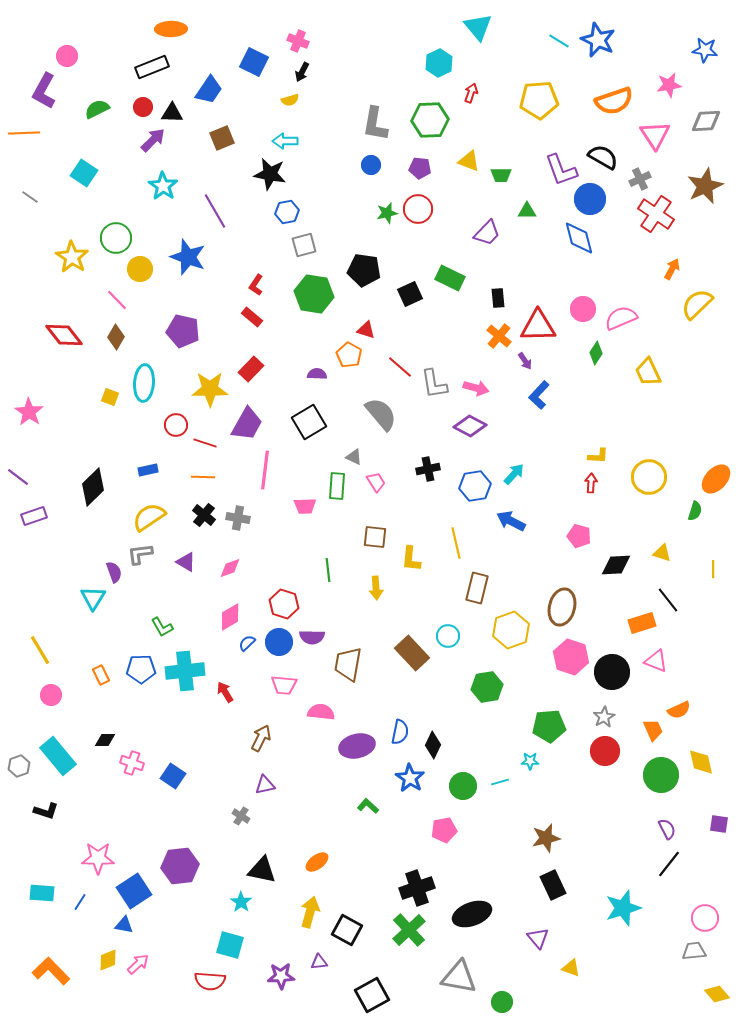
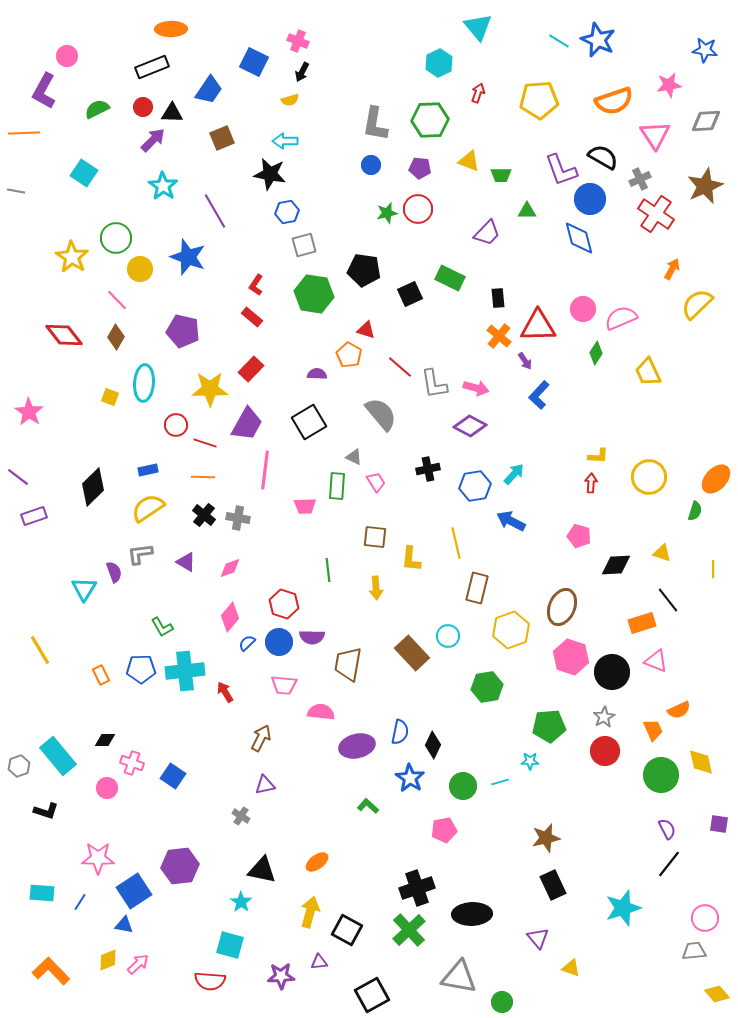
red arrow at (471, 93): moved 7 px right
gray line at (30, 197): moved 14 px left, 6 px up; rotated 24 degrees counterclockwise
yellow semicircle at (149, 517): moved 1 px left, 9 px up
cyan triangle at (93, 598): moved 9 px left, 9 px up
brown ellipse at (562, 607): rotated 9 degrees clockwise
pink diamond at (230, 617): rotated 20 degrees counterclockwise
pink circle at (51, 695): moved 56 px right, 93 px down
black ellipse at (472, 914): rotated 18 degrees clockwise
